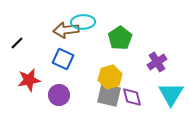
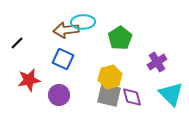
cyan triangle: rotated 16 degrees counterclockwise
